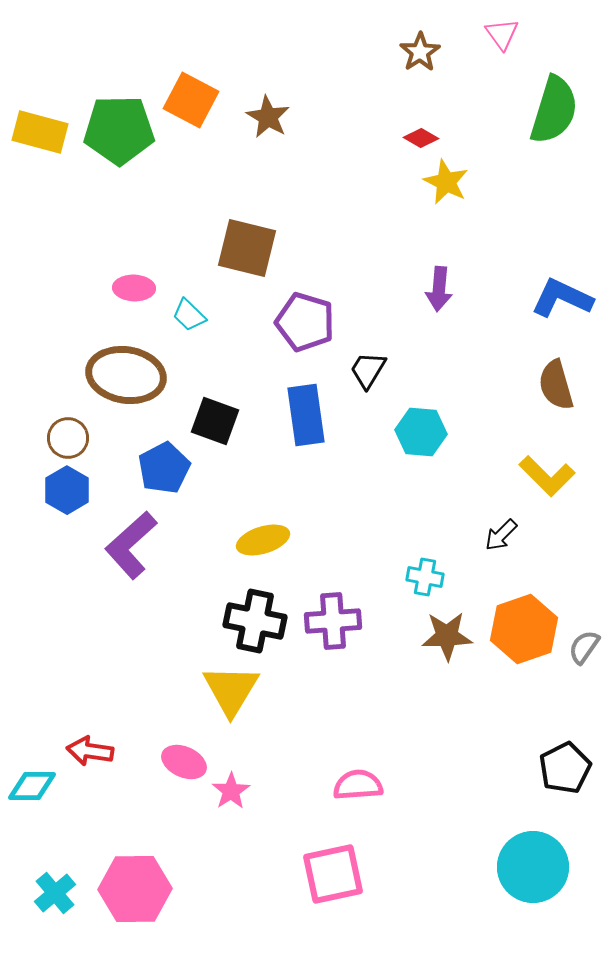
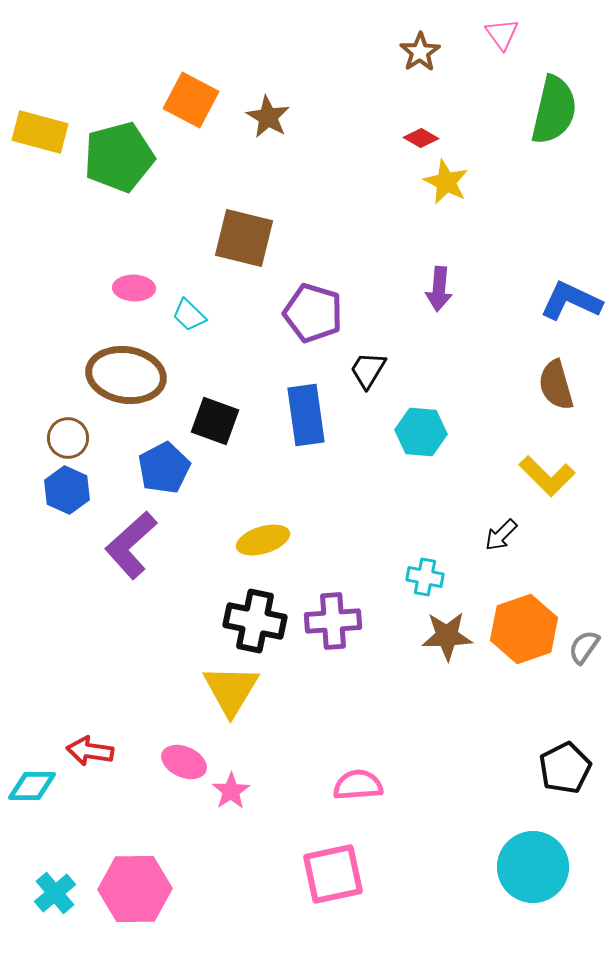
green semicircle at (554, 110): rotated 4 degrees counterclockwise
green pentagon at (119, 130): moved 27 px down; rotated 14 degrees counterclockwise
brown square at (247, 248): moved 3 px left, 10 px up
blue L-shape at (562, 298): moved 9 px right, 3 px down
purple pentagon at (305, 322): moved 8 px right, 9 px up
blue hexagon at (67, 490): rotated 6 degrees counterclockwise
